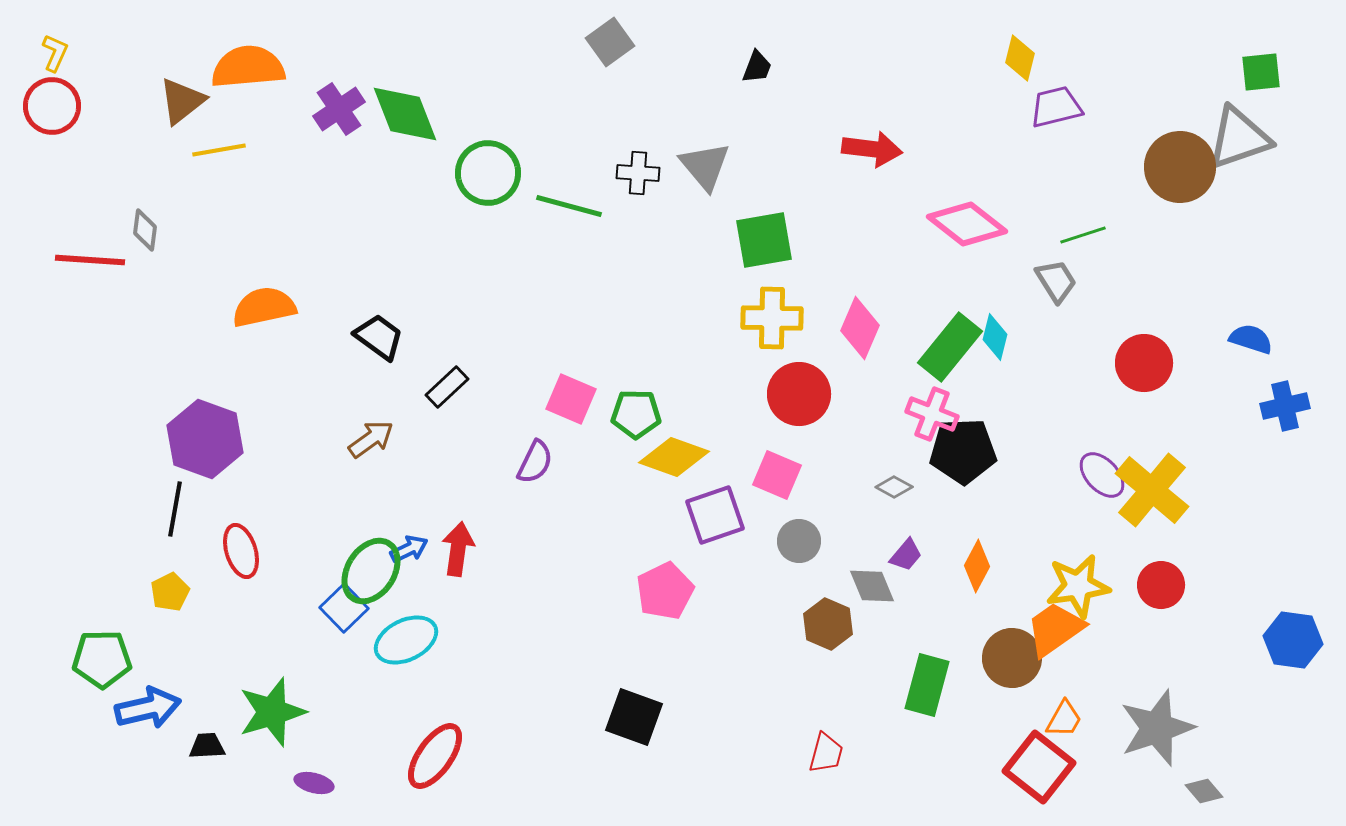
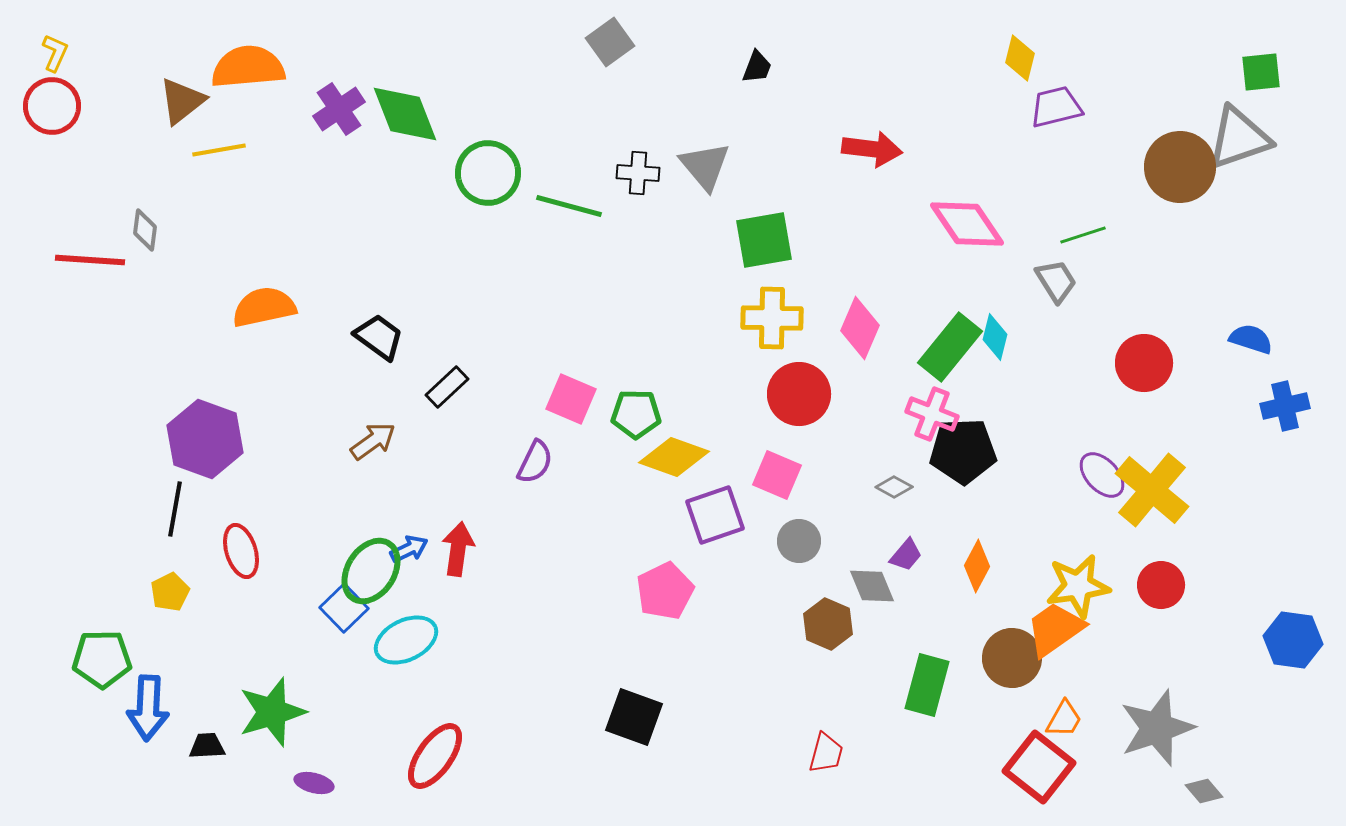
pink diamond at (967, 224): rotated 18 degrees clockwise
brown arrow at (371, 439): moved 2 px right, 2 px down
blue arrow at (148, 708): rotated 106 degrees clockwise
